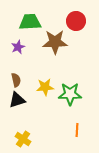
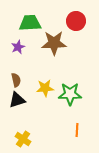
green trapezoid: moved 1 px down
brown star: moved 1 px left, 1 px down
yellow star: moved 1 px down
